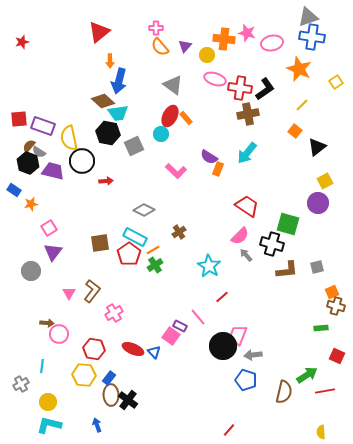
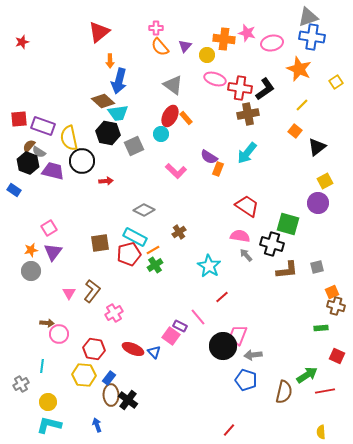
orange star at (31, 204): moved 46 px down
pink semicircle at (240, 236): rotated 126 degrees counterclockwise
red pentagon at (129, 254): rotated 20 degrees clockwise
